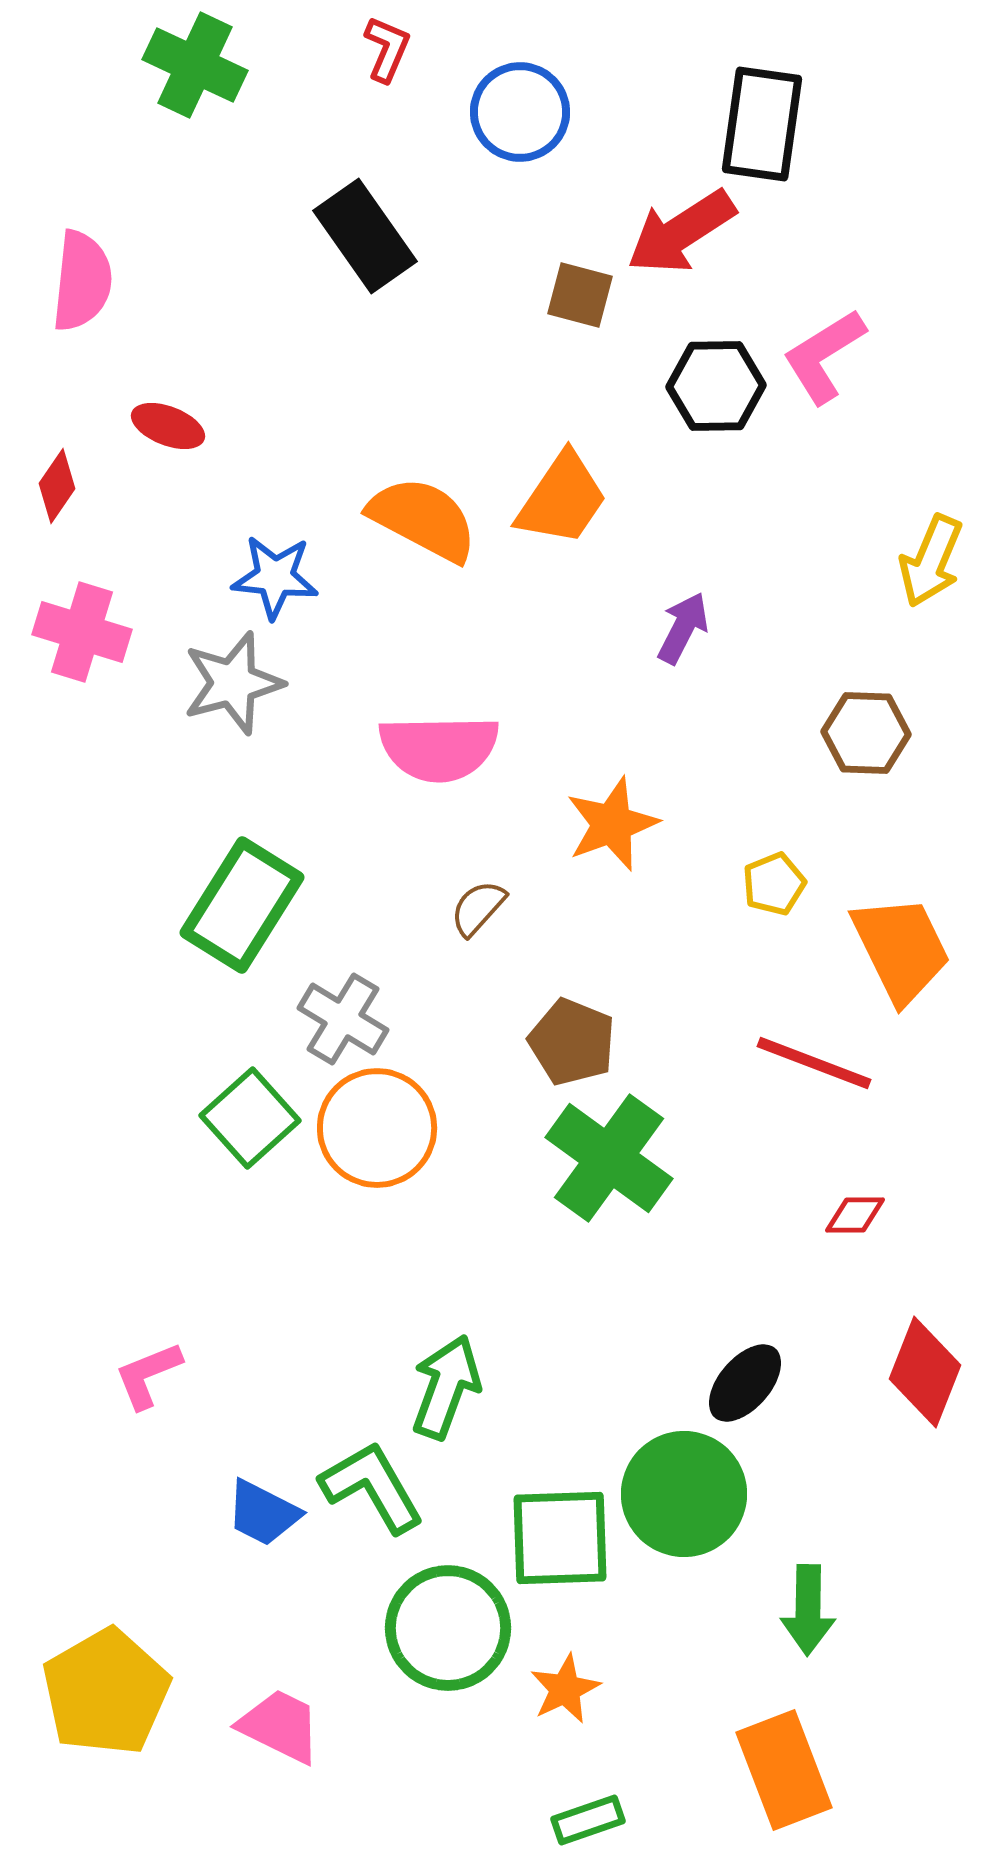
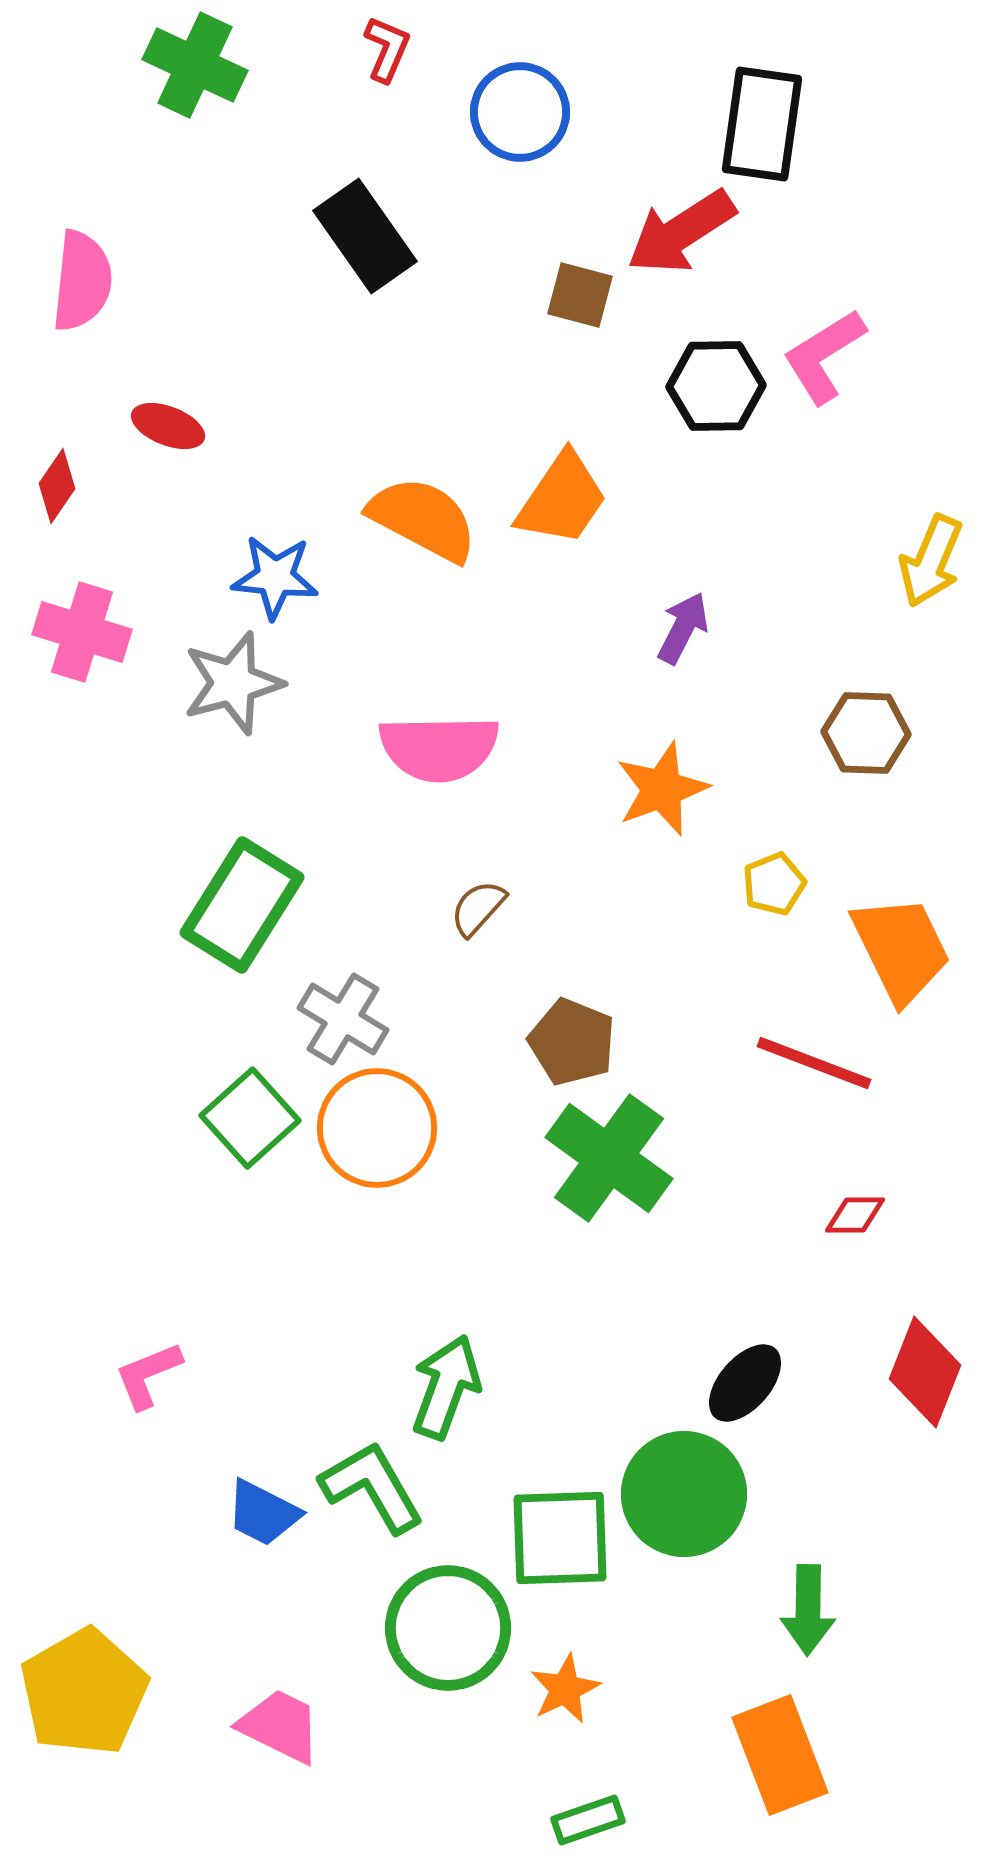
orange star at (612, 824): moved 50 px right, 35 px up
yellow pentagon at (106, 1692): moved 22 px left
orange rectangle at (784, 1770): moved 4 px left, 15 px up
